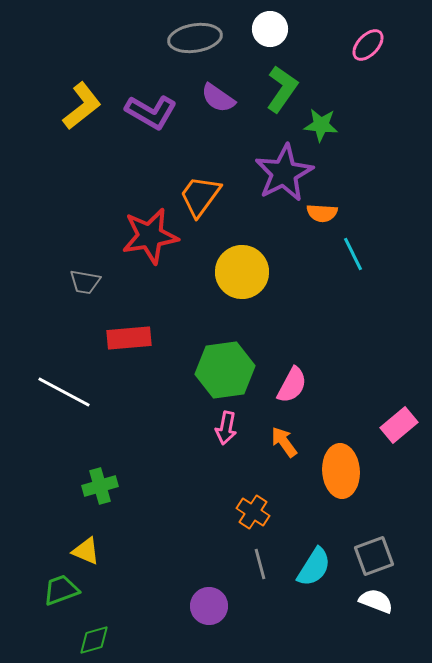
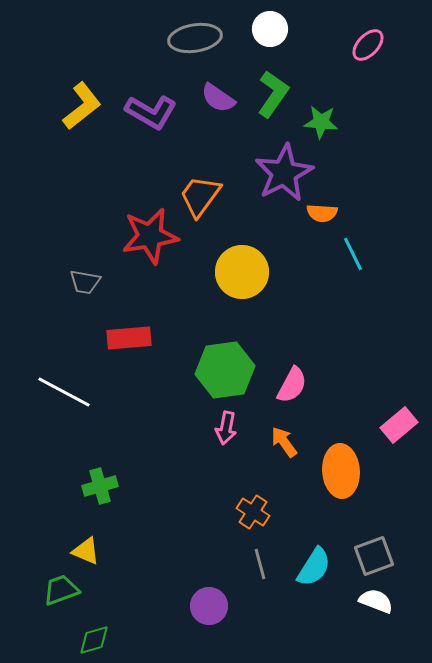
green L-shape: moved 9 px left, 5 px down
green star: moved 3 px up
